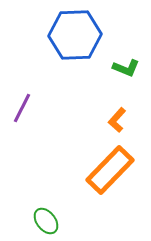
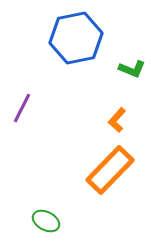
blue hexagon: moved 1 px right, 3 px down; rotated 9 degrees counterclockwise
green L-shape: moved 6 px right, 1 px down
green ellipse: rotated 24 degrees counterclockwise
